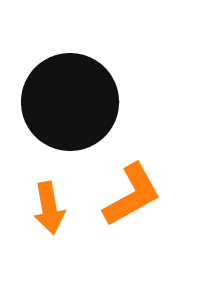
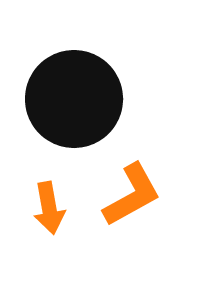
black circle: moved 4 px right, 3 px up
